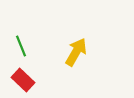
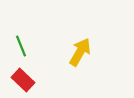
yellow arrow: moved 4 px right
